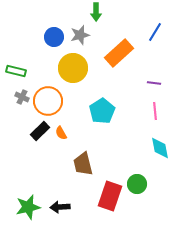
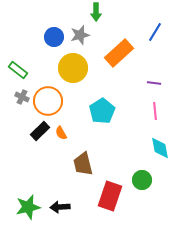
green rectangle: moved 2 px right, 1 px up; rotated 24 degrees clockwise
green circle: moved 5 px right, 4 px up
